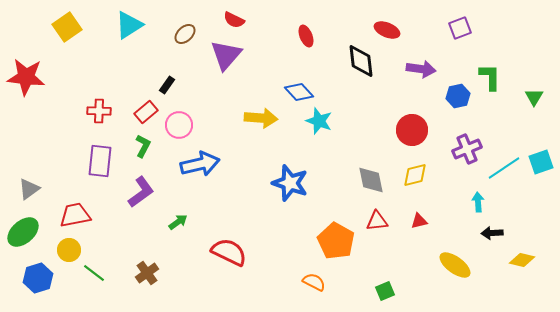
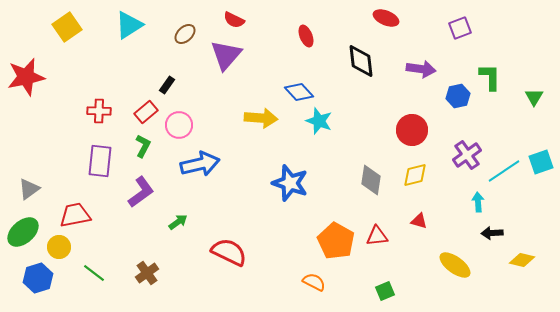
red ellipse at (387, 30): moved 1 px left, 12 px up
red star at (26, 77): rotated 18 degrees counterclockwise
purple cross at (467, 149): moved 6 px down; rotated 12 degrees counterclockwise
cyan line at (504, 168): moved 3 px down
gray diamond at (371, 180): rotated 20 degrees clockwise
red triangle at (377, 221): moved 15 px down
red triangle at (419, 221): rotated 30 degrees clockwise
yellow circle at (69, 250): moved 10 px left, 3 px up
